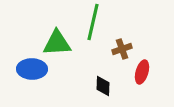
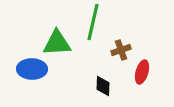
brown cross: moved 1 px left, 1 px down
